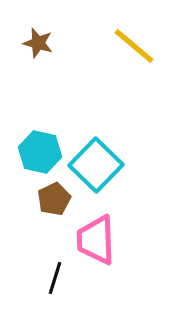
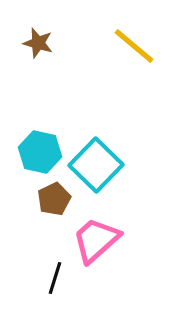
pink trapezoid: rotated 50 degrees clockwise
